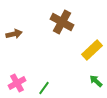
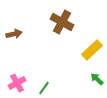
green arrow: moved 1 px right, 2 px up
